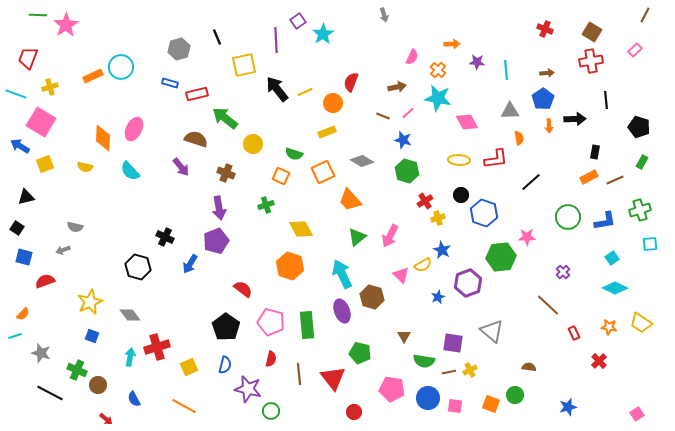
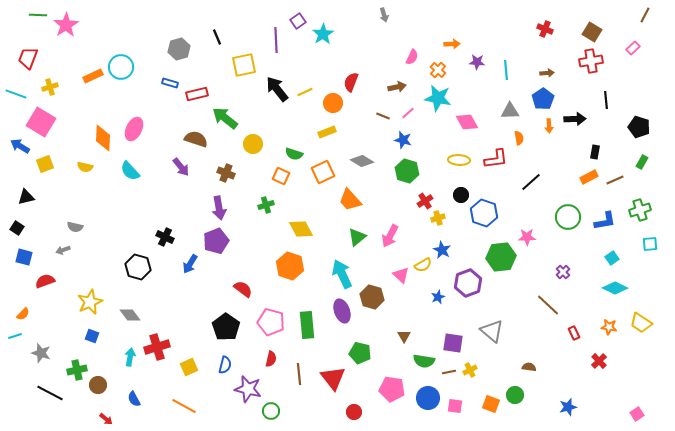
pink rectangle at (635, 50): moved 2 px left, 2 px up
green cross at (77, 370): rotated 36 degrees counterclockwise
